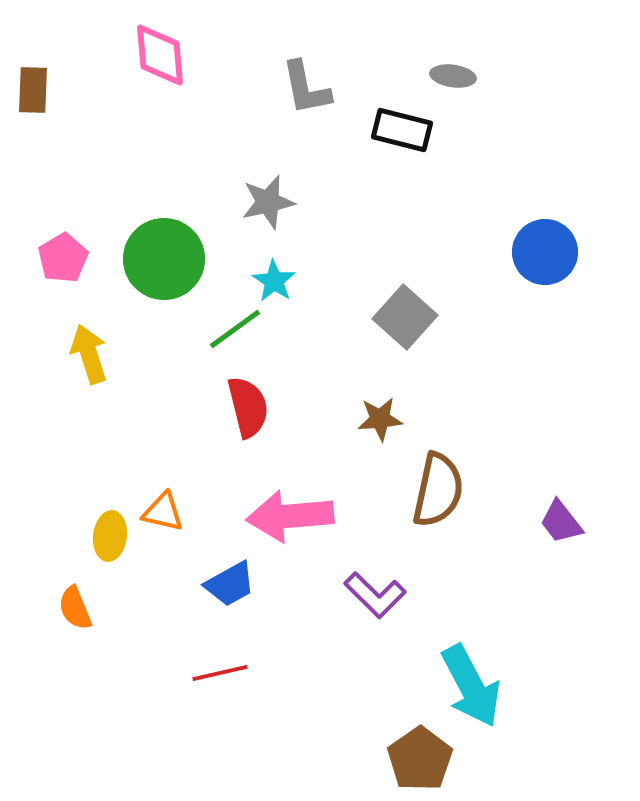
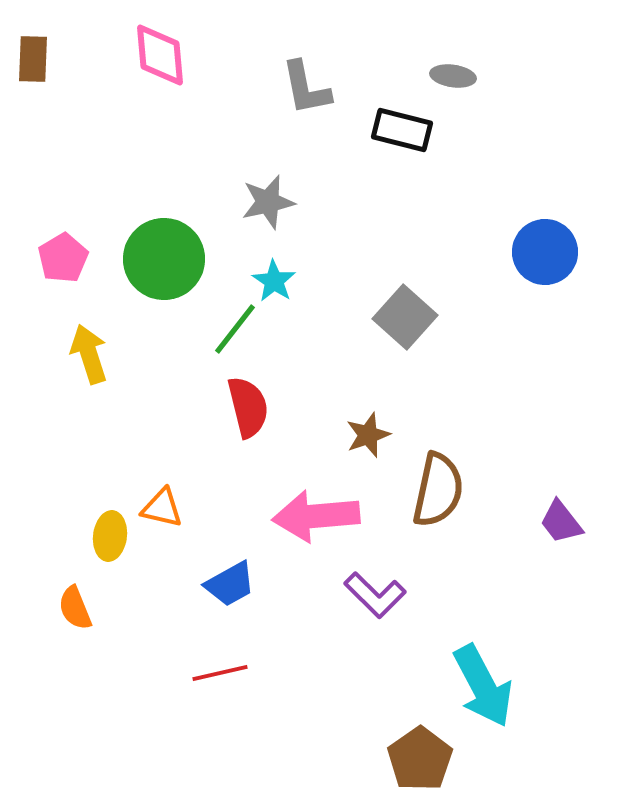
brown rectangle: moved 31 px up
green line: rotated 16 degrees counterclockwise
brown star: moved 12 px left, 16 px down; rotated 15 degrees counterclockwise
orange triangle: moved 1 px left, 4 px up
pink arrow: moved 26 px right
cyan arrow: moved 12 px right
